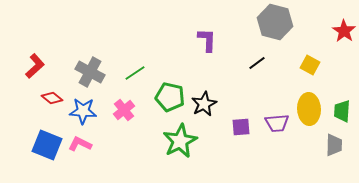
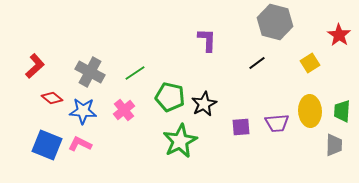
red star: moved 5 px left, 4 px down
yellow square: moved 2 px up; rotated 30 degrees clockwise
yellow ellipse: moved 1 px right, 2 px down
